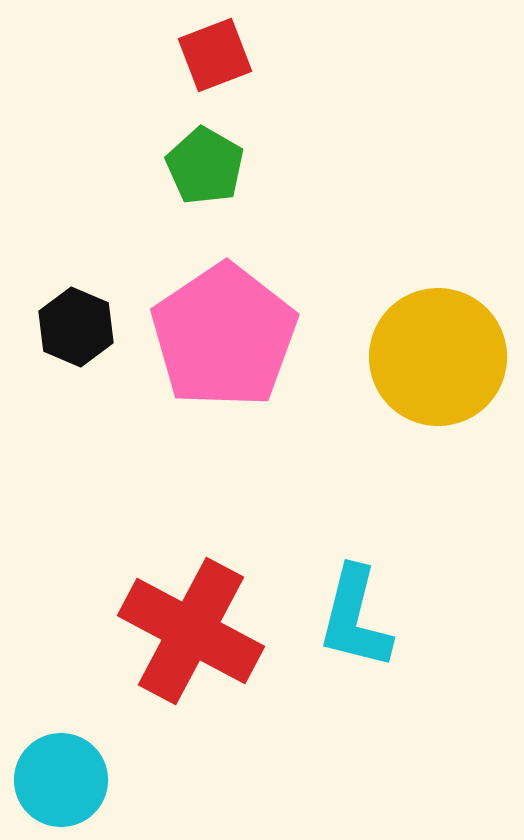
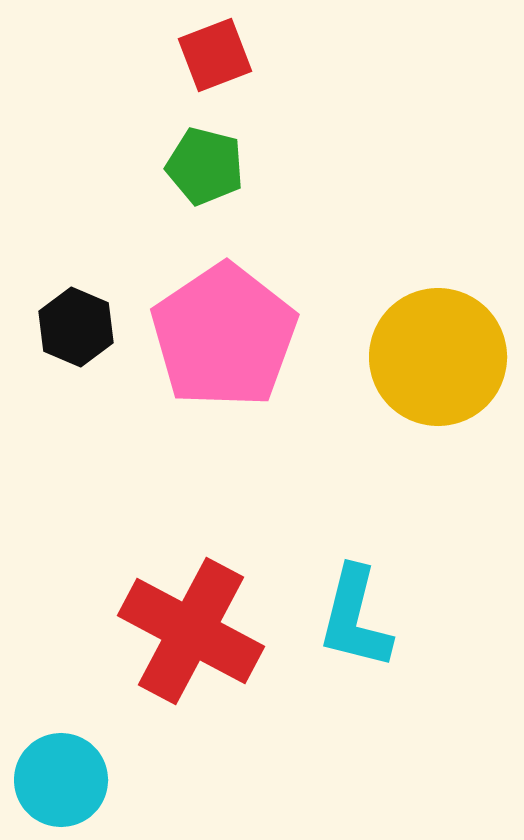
green pentagon: rotated 16 degrees counterclockwise
